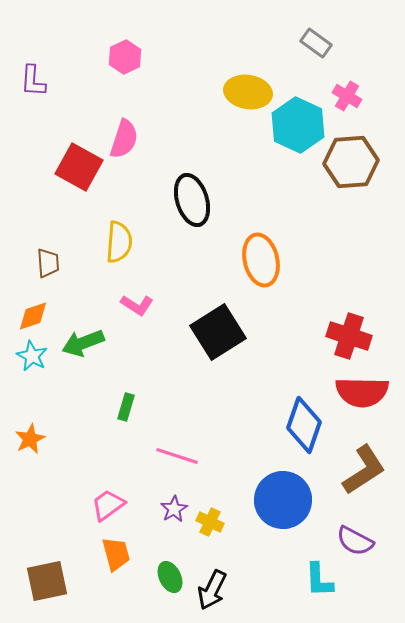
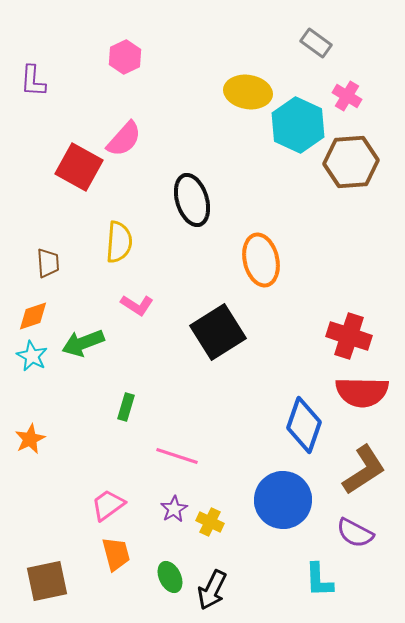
pink semicircle: rotated 24 degrees clockwise
purple semicircle: moved 8 px up
